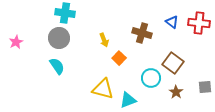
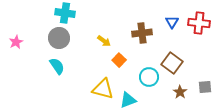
blue triangle: rotated 24 degrees clockwise
brown cross: rotated 24 degrees counterclockwise
yellow arrow: moved 1 px down; rotated 32 degrees counterclockwise
orange square: moved 2 px down
brown square: moved 1 px left
cyan circle: moved 2 px left, 1 px up
brown star: moved 4 px right
